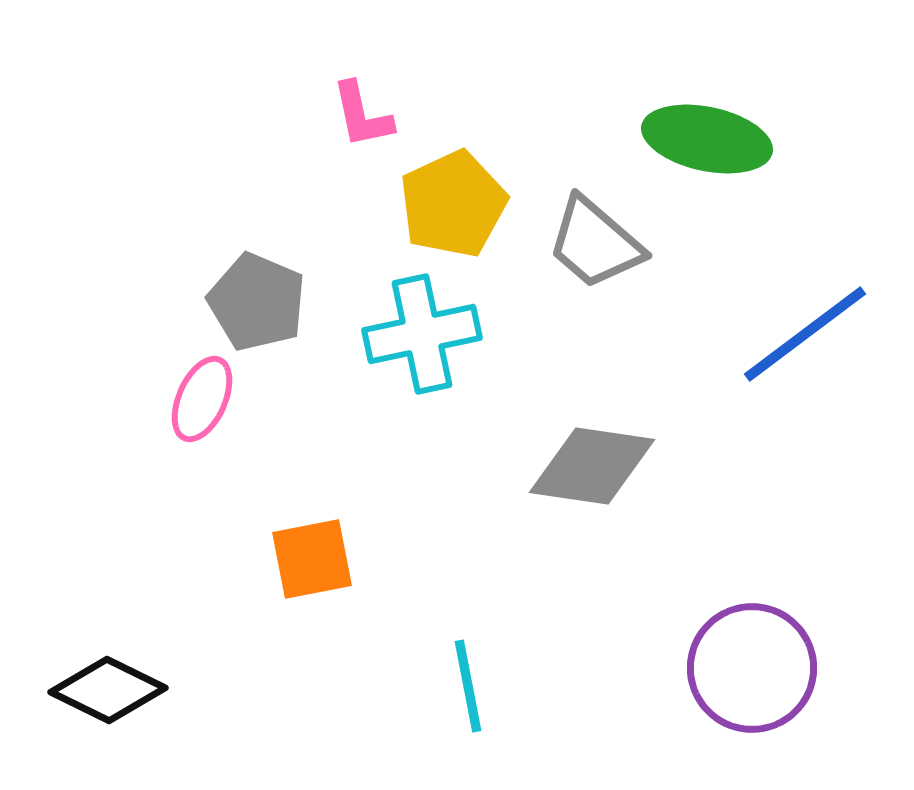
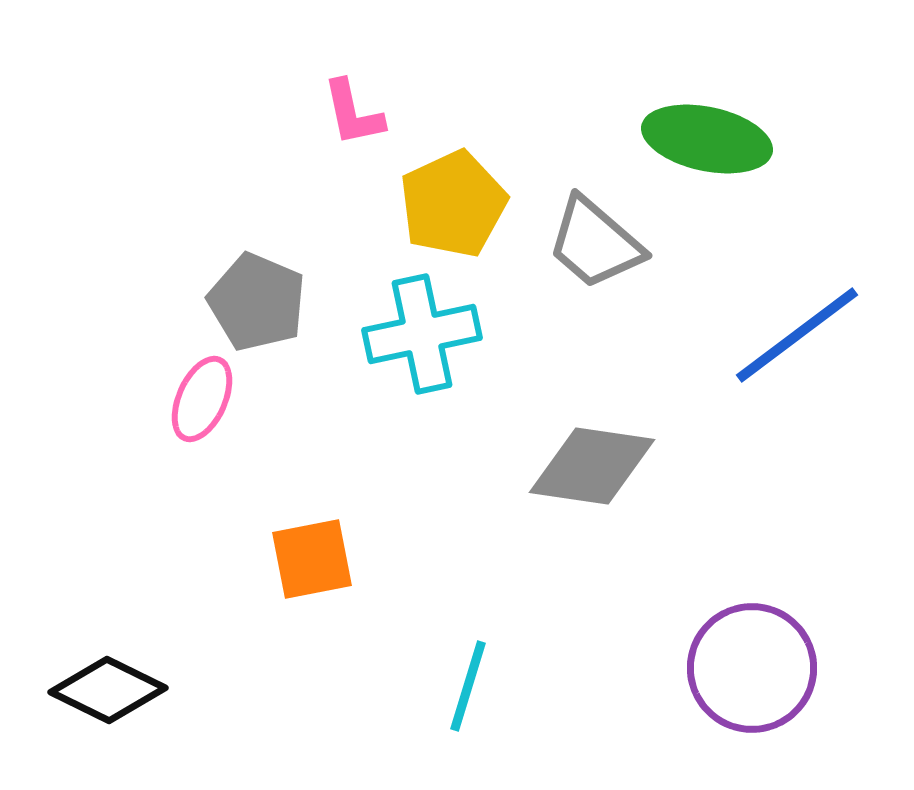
pink L-shape: moved 9 px left, 2 px up
blue line: moved 8 px left, 1 px down
cyan line: rotated 28 degrees clockwise
